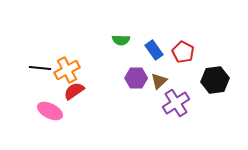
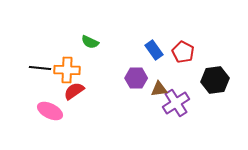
green semicircle: moved 31 px left, 2 px down; rotated 24 degrees clockwise
orange cross: rotated 30 degrees clockwise
brown triangle: moved 8 px down; rotated 36 degrees clockwise
